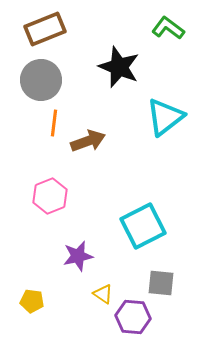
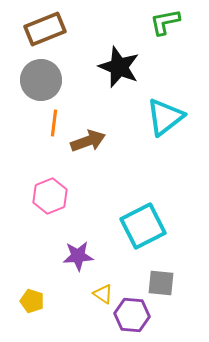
green L-shape: moved 3 px left, 6 px up; rotated 48 degrees counterclockwise
purple star: rotated 8 degrees clockwise
yellow pentagon: rotated 10 degrees clockwise
purple hexagon: moved 1 px left, 2 px up
